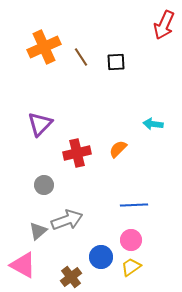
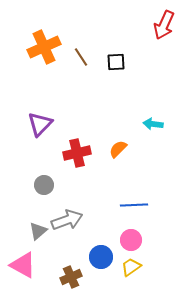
brown cross: rotated 15 degrees clockwise
